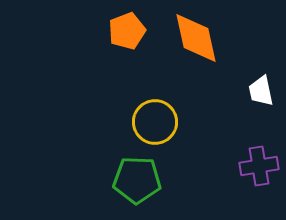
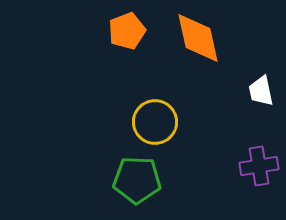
orange diamond: moved 2 px right
